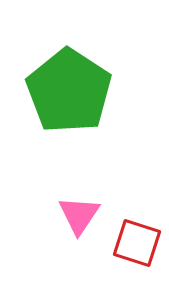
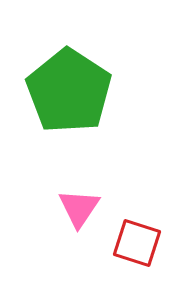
pink triangle: moved 7 px up
